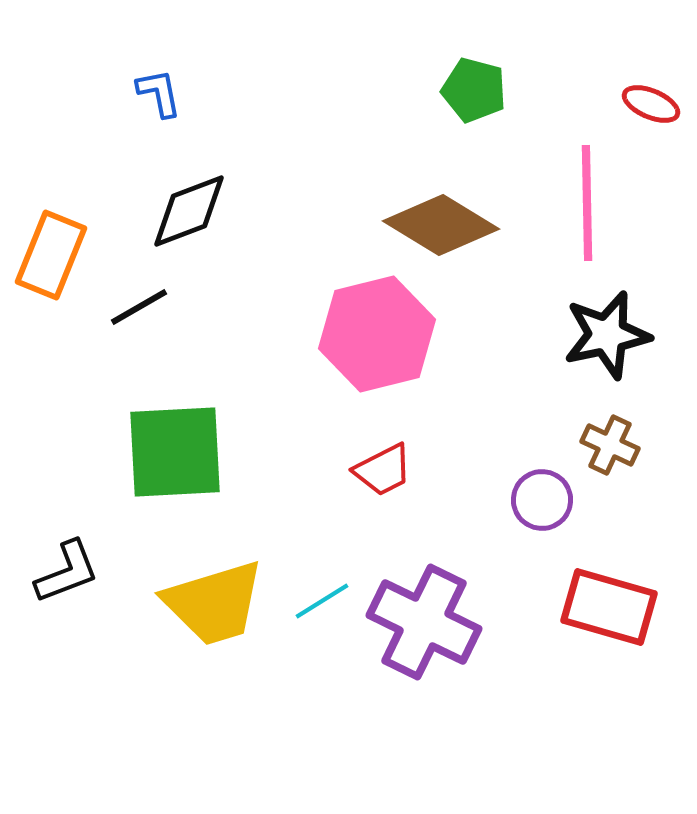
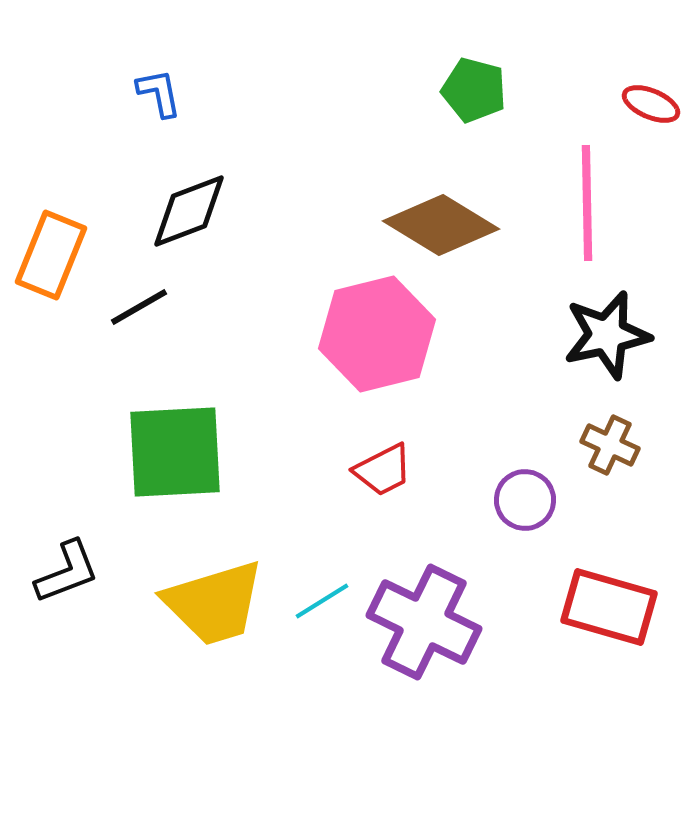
purple circle: moved 17 px left
